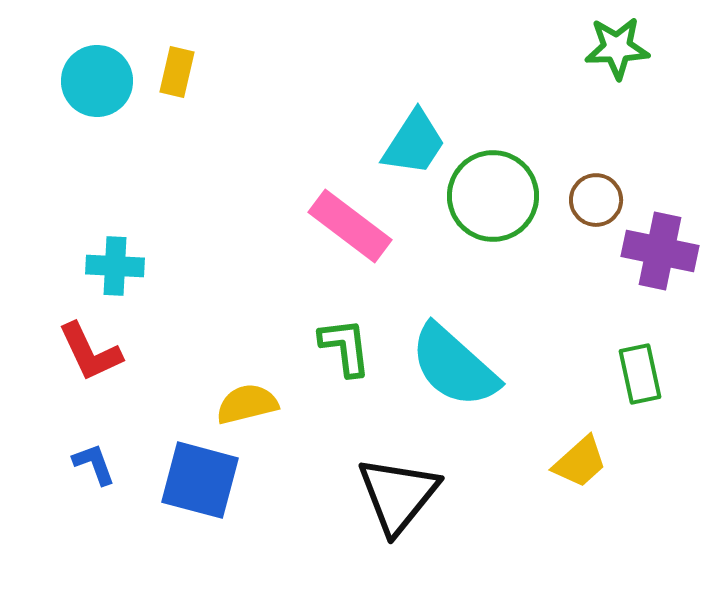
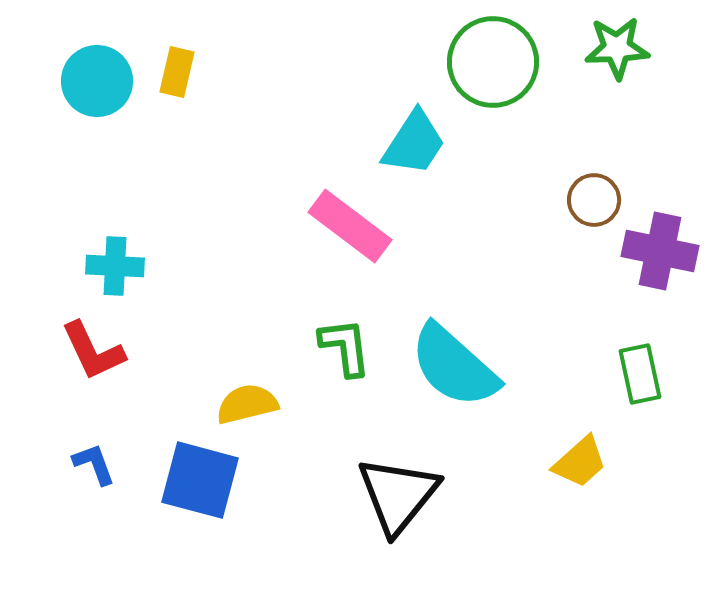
green circle: moved 134 px up
brown circle: moved 2 px left
red L-shape: moved 3 px right, 1 px up
